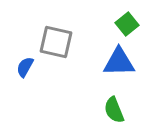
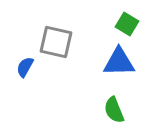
green square: rotated 20 degrees counterclockwise
